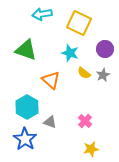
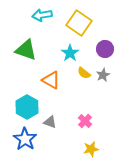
cyan arrow: moved 1 px down
yellow square: rotated 10 degrees clockwise
cyan star: rotated 18 degrees clockwise
orange triangle: rotated 12 degrees counterclockwise
